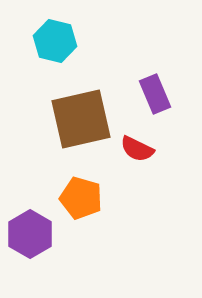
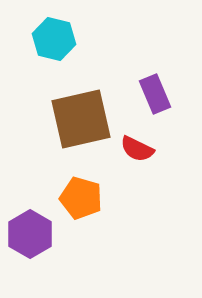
cyan hexagon: moved 1 px left, 2 px up
